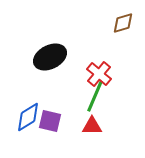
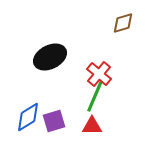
purple square: moved 4 px right; rotated 30 degrees counterclockwise
